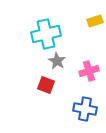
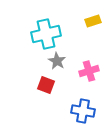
yellow rectangle: moved 2 px left
blue cross: moved 2 px left, 2 px down
